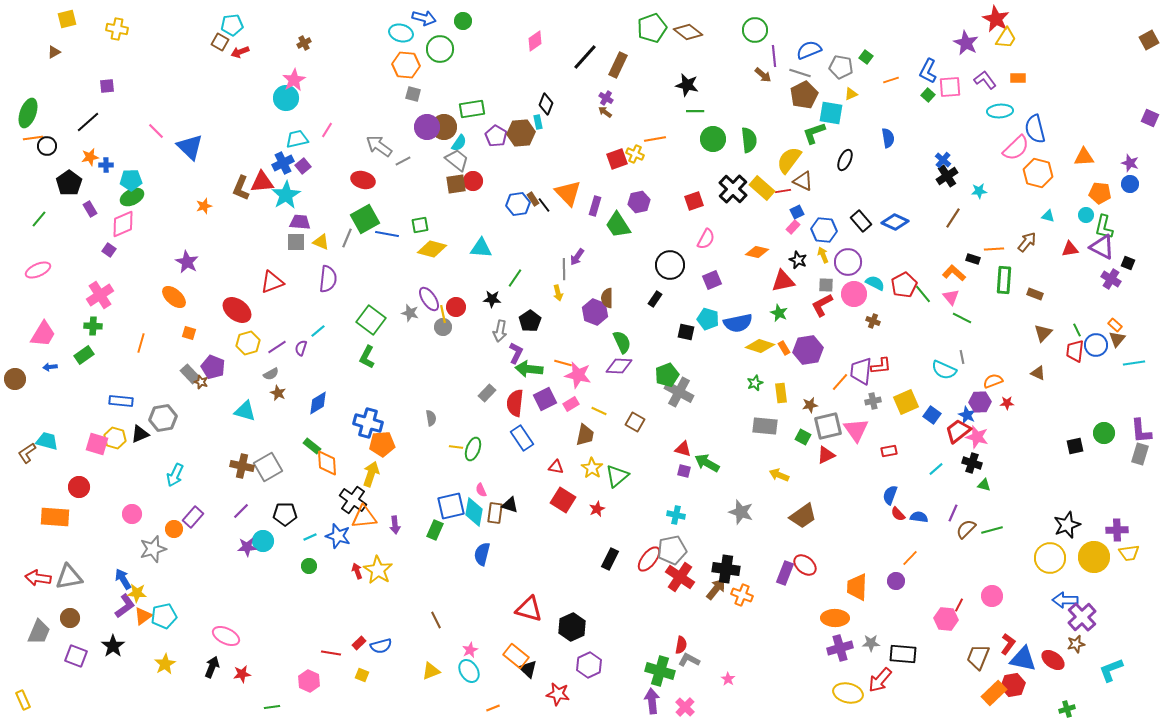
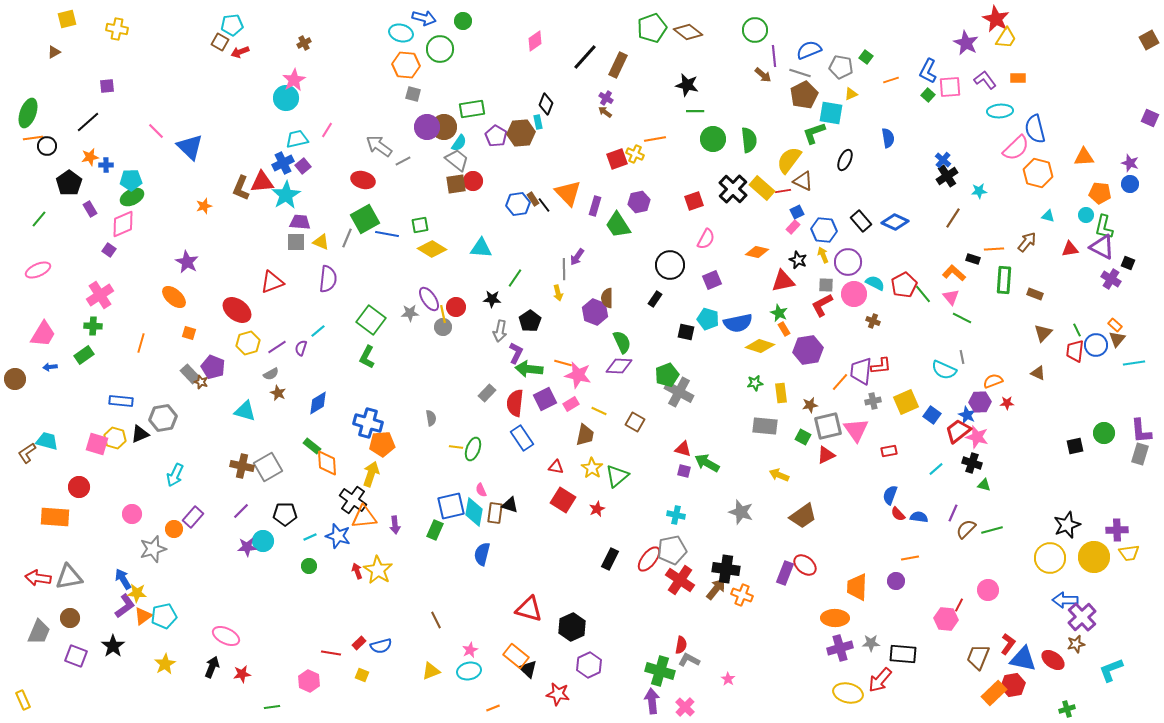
yellow diamond at (432, 249): rotated 16 degrees clockwise
gray star at (410, 313): rotated 18 degrees counterclockwise
orange rectangle at (784, 348): moved 19 px up
green star at (755, 383): rotated 14 degrees clockwise
orange line at (910, 558): rotated 36 degrees clockwise
red cross at (680, 577): moved 3 px down
pink circle at (992, 596): moved 4 px left, 6 px up
cyan ellipse at (469, 671): rotated 70 degrees counterclockwise
